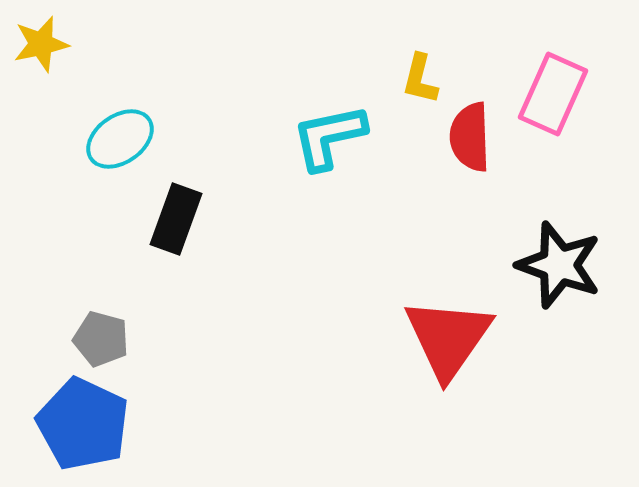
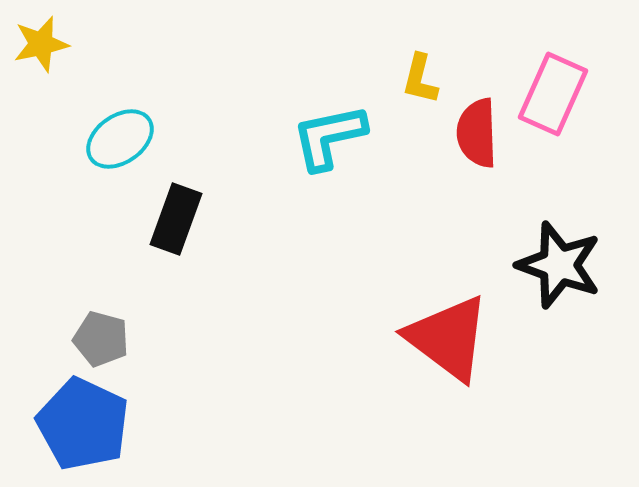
red semicircle: moved 7 px right, 4 px up
red triangle: rotated 28 degrees counterclockwise
